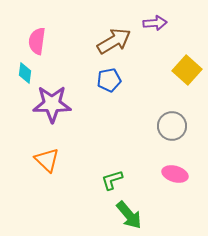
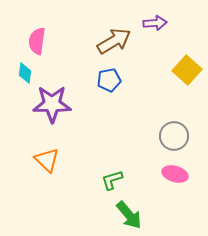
gray circle: moved 2 px right, 10 px down
